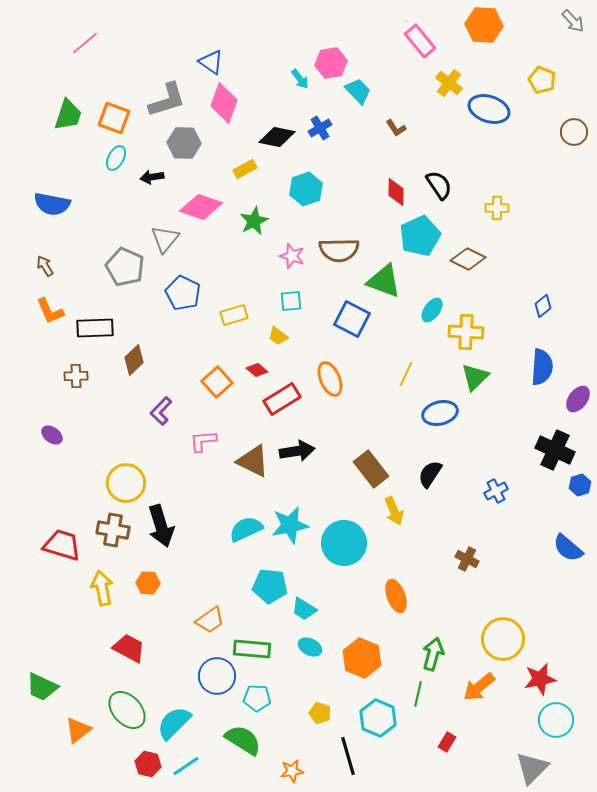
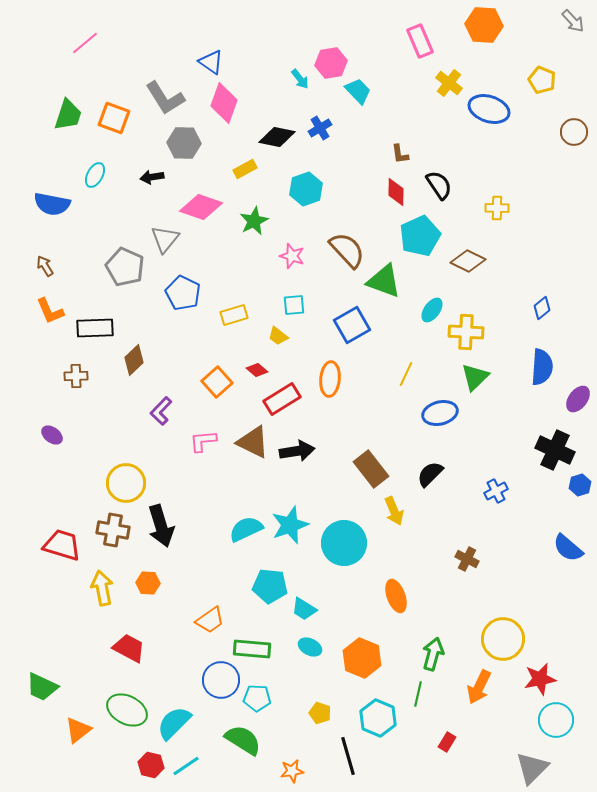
pink rectangle at (420, 41): rotated 16 degrees clockwise
gray L-shape at (167, 100): moved 2 px left, 2 px up; rotated 75 degrees clockwise
brown L-shape at (396, 128): moved 4 px right, 26 px down; rotated 25 degrees clockwise
cyan ellipse at (116, 158): moved 21 px left, 17 px down
brown semicircle at (339, 250): moved 8 px right; rotated 132 degrees counterclockwise
brown diamond at (468, 259): moved 2 px down
cyan square at (291, 301): moved 3 px right, 4 px down
blue diamond at (543, 306): moved 1 px left, 2 px down
blue square at (352, 319): moved 6 px down; rotated 33 degrees clockwise
orange ellipse at (330, 379): rotated 28 degrees clockwise
brown triangle at (253, 461): moved 19 px up
black semicircle at (430, 474): rotated 12 degrees clockwise
cyan star at (290, 525): rotated 9 degrees counterclockwise
blue circle at (217, 676): moved 4 px right, 4 px down
orange arrow at (479, 687): rotated 24 degrees counterclockwise
green ellipse at (127, 710): rotated 21 degrees counterclockwise
red hexagon at (148, 764): moved 3 px right, 1 px down
